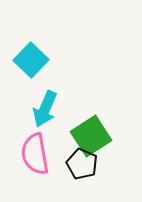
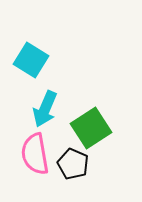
cyan square: rotated 12 degrees counterclockwise
green square: moved 8 px up
black pentagon: moved 9 px left
